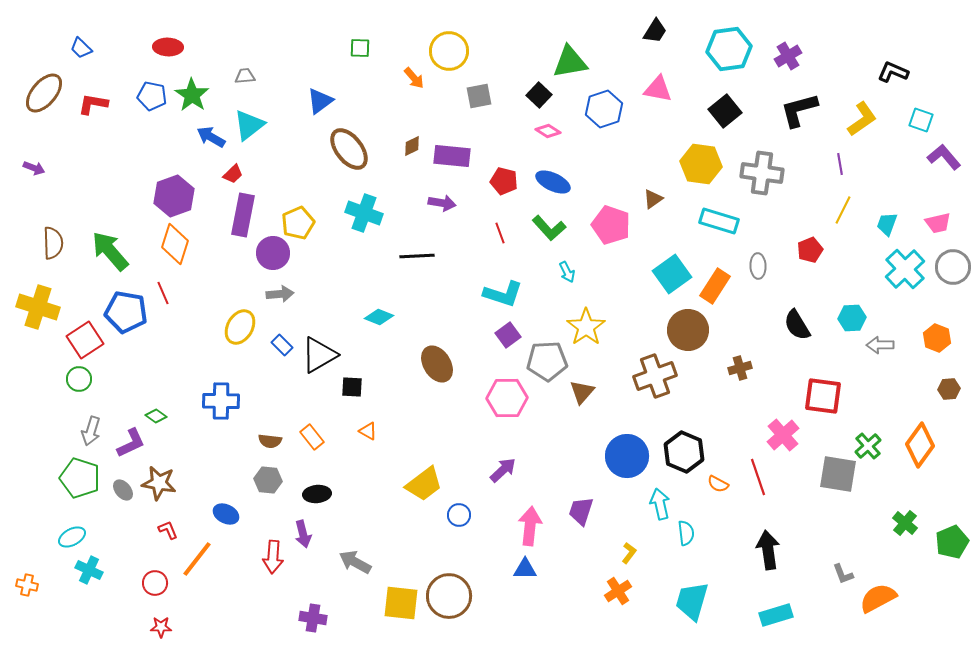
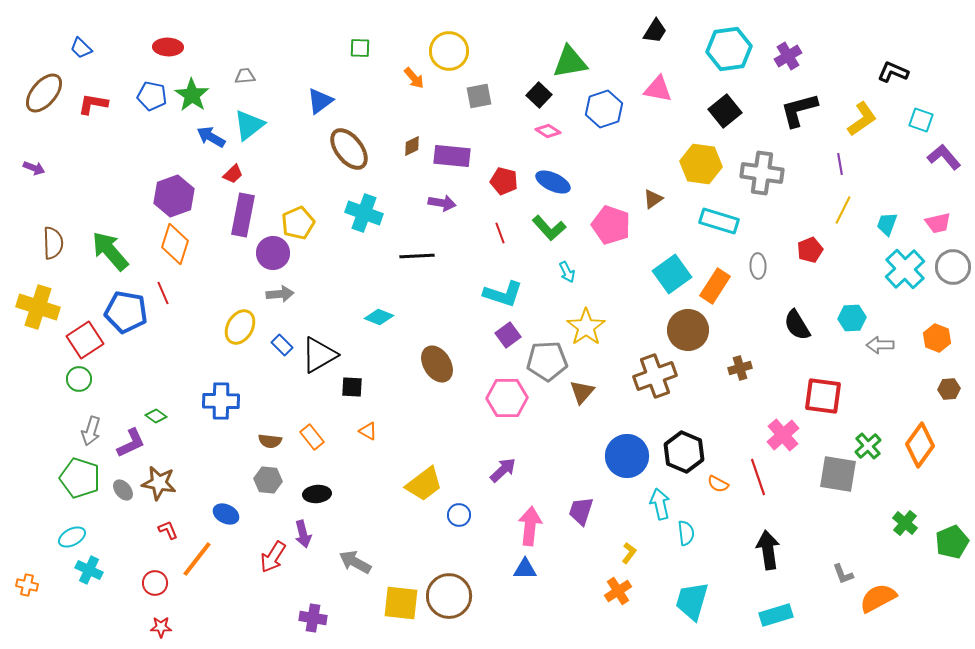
red arrow at (273, 557): rotated 28 degrees clockwise
